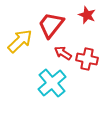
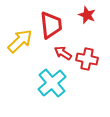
red trapezoid: rotated 136 degrees clockwise
